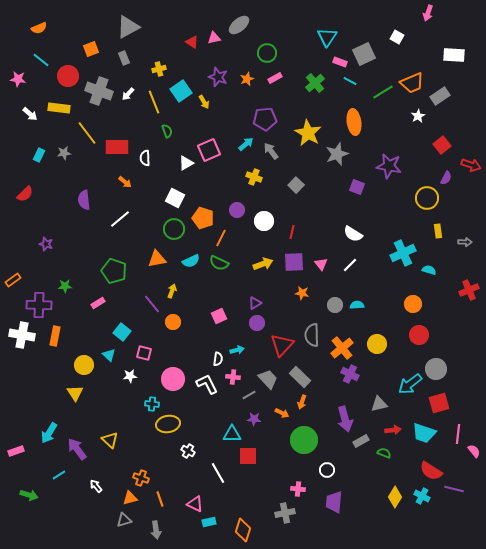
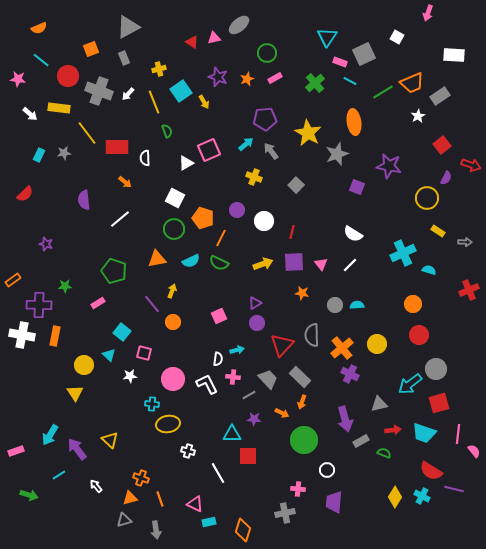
yellow rectangle at (438, 231): rotated 48 degrees counterclockwise
cyan arrow at (49, 433): moved 1 px right, 2 px down
white cross at (188, 451): rotated 16 degrees counterclockwise
